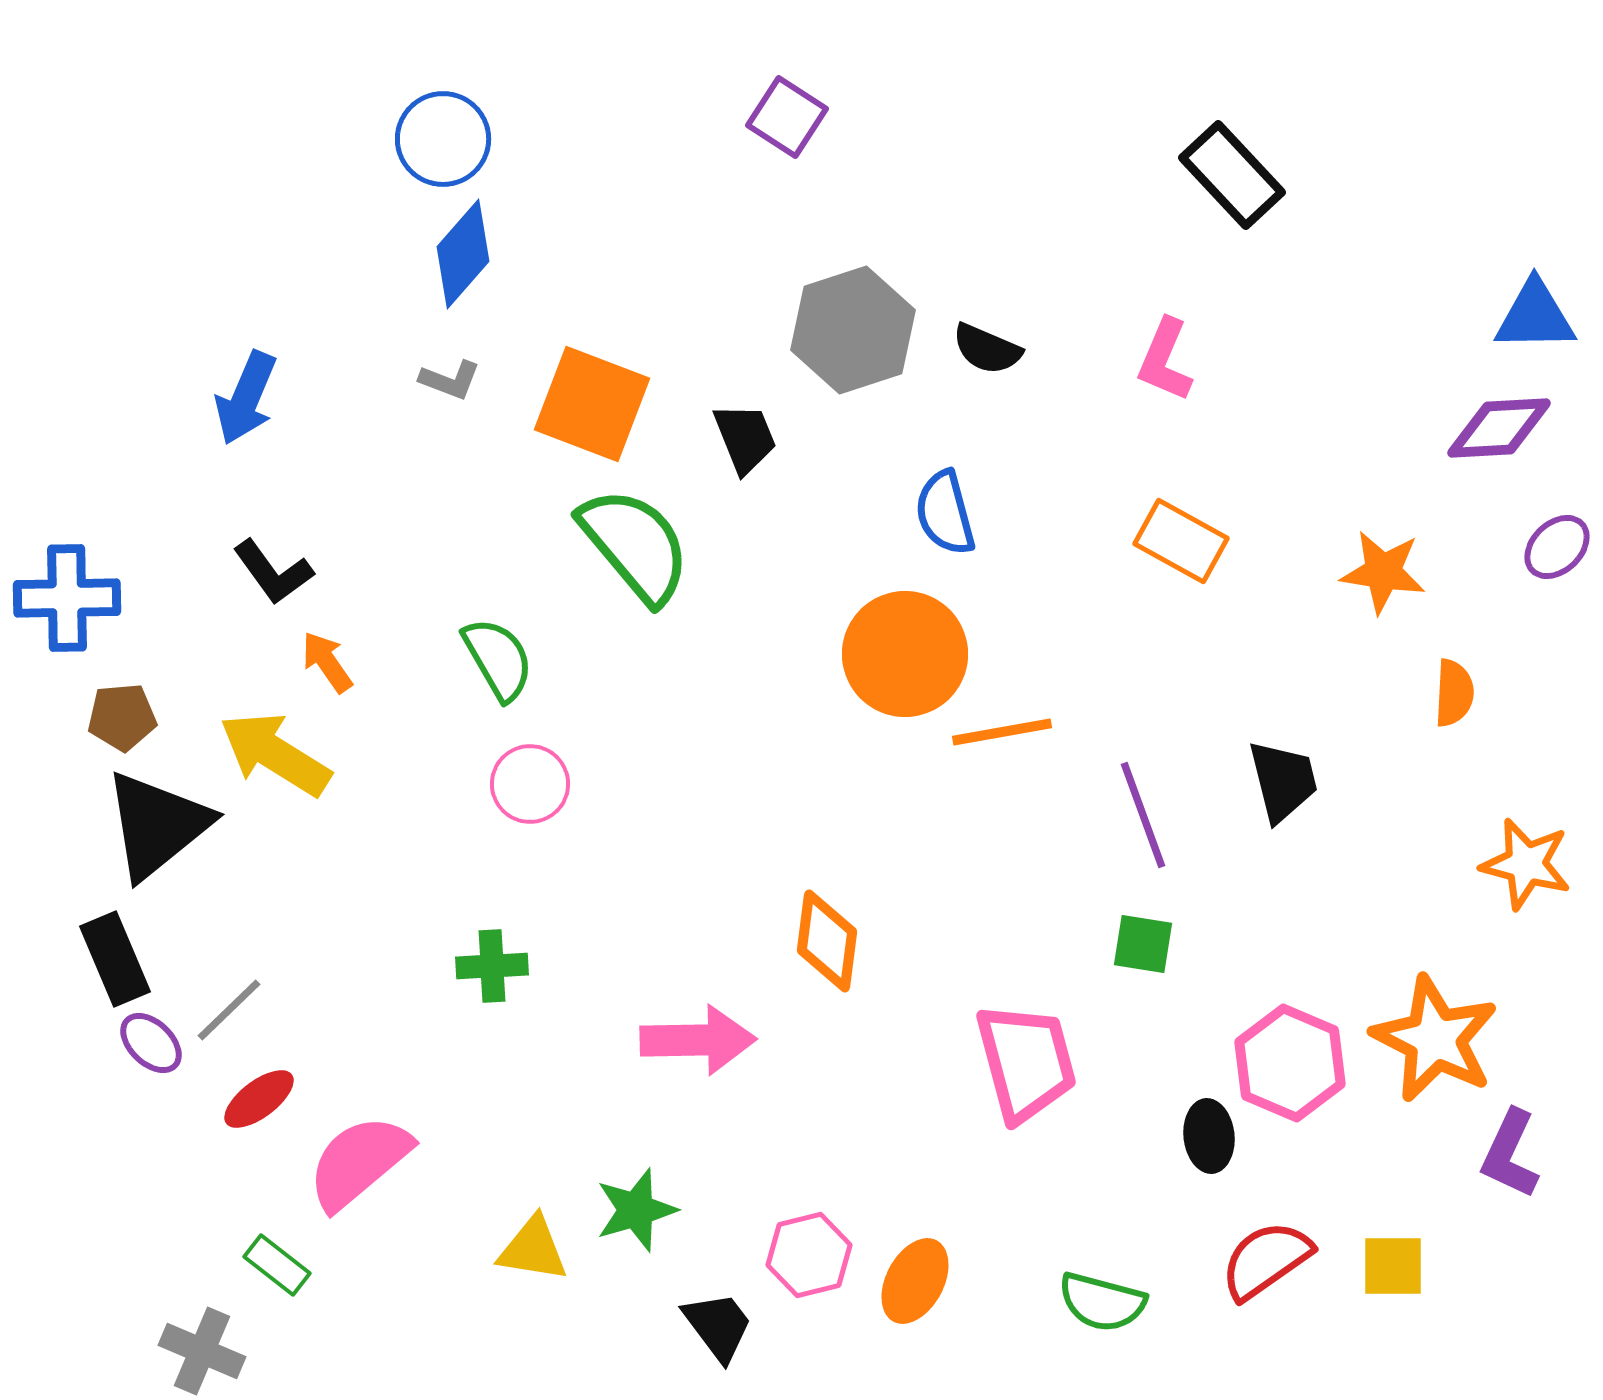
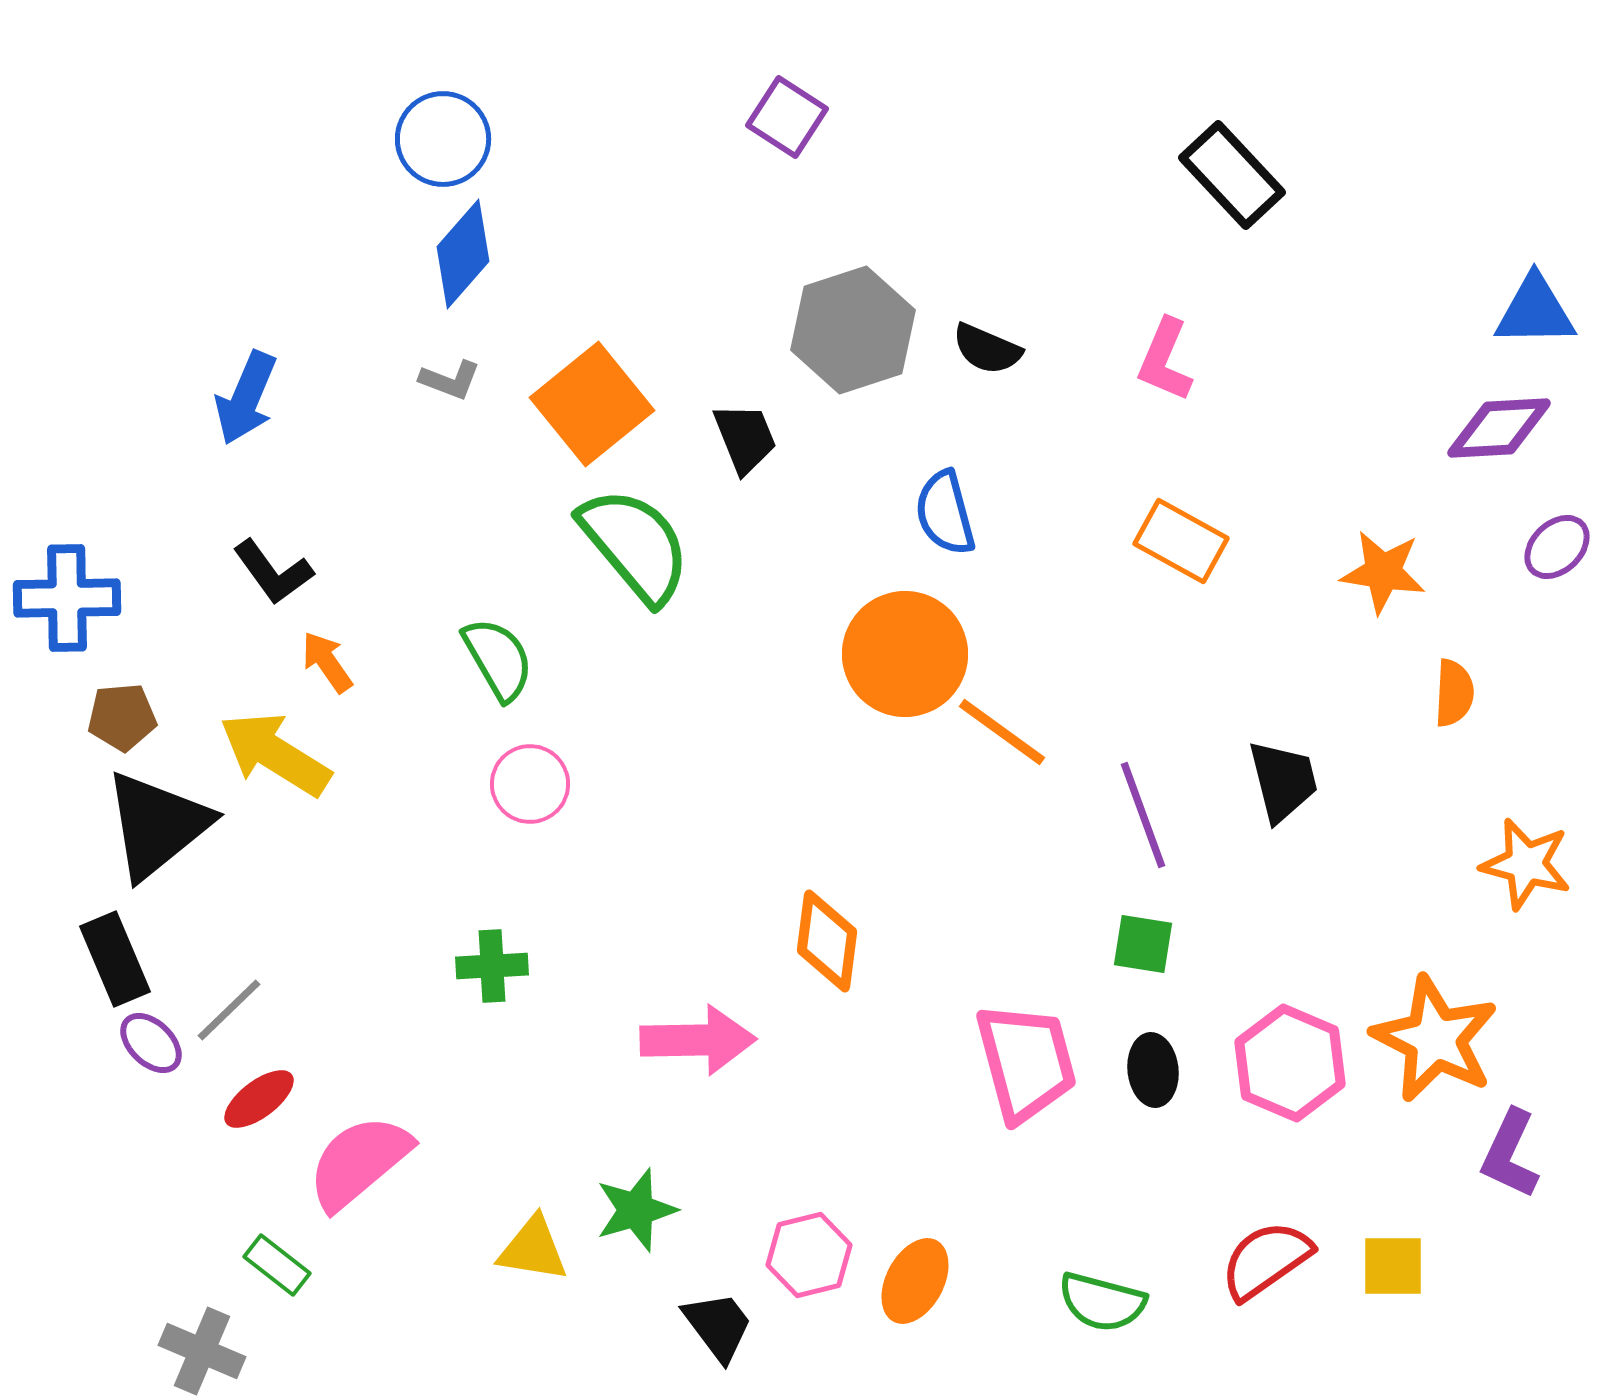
blue triangle at (1535, 316): moved 5 px up
orange square at (592, 404): rotated 30 degrees clockwise
orange line at (1002, 732): rotated 46 degrees clockwise
black ellipse at (1209, 1136): moved 56 px left, 66 px up
